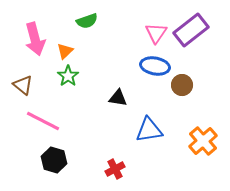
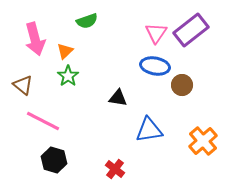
red cross: rotated 24 degrees counterclockwise
